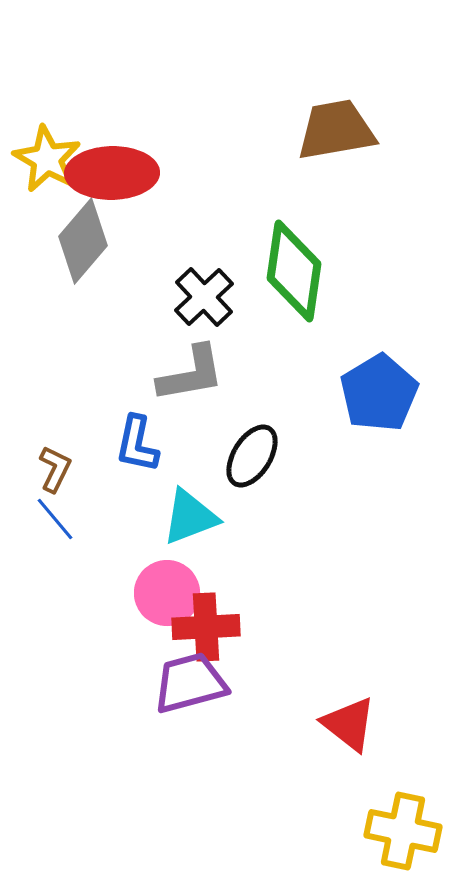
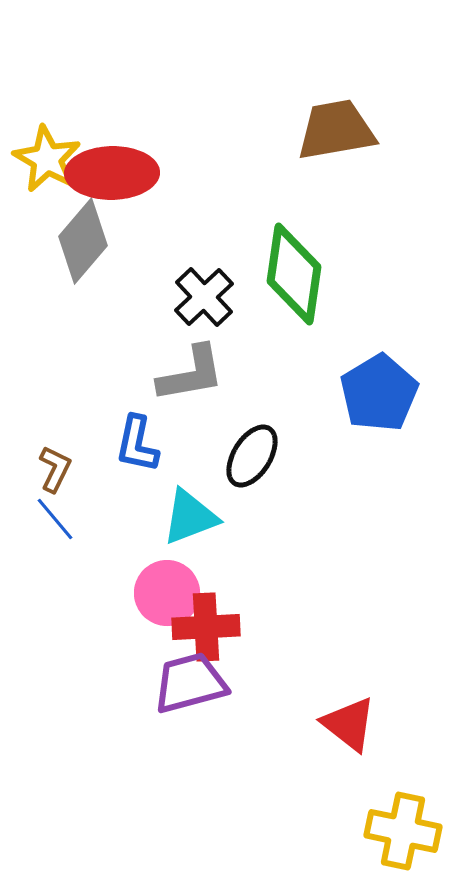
green diamond: moved 3 px down
